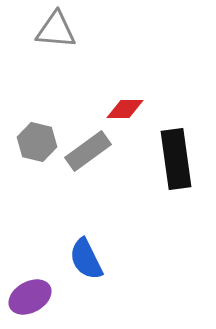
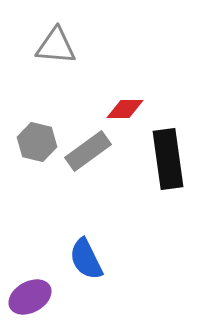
gray triangle: moved 16 px down
black rectangle: moved 8 px left
